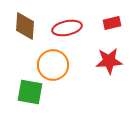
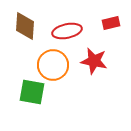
red rectangle: moved 1 px left
red ellipse: moved 3 px down
red star: moved 15 px left; rotated 16 degrees clockwise
green square: moved 2 px right
